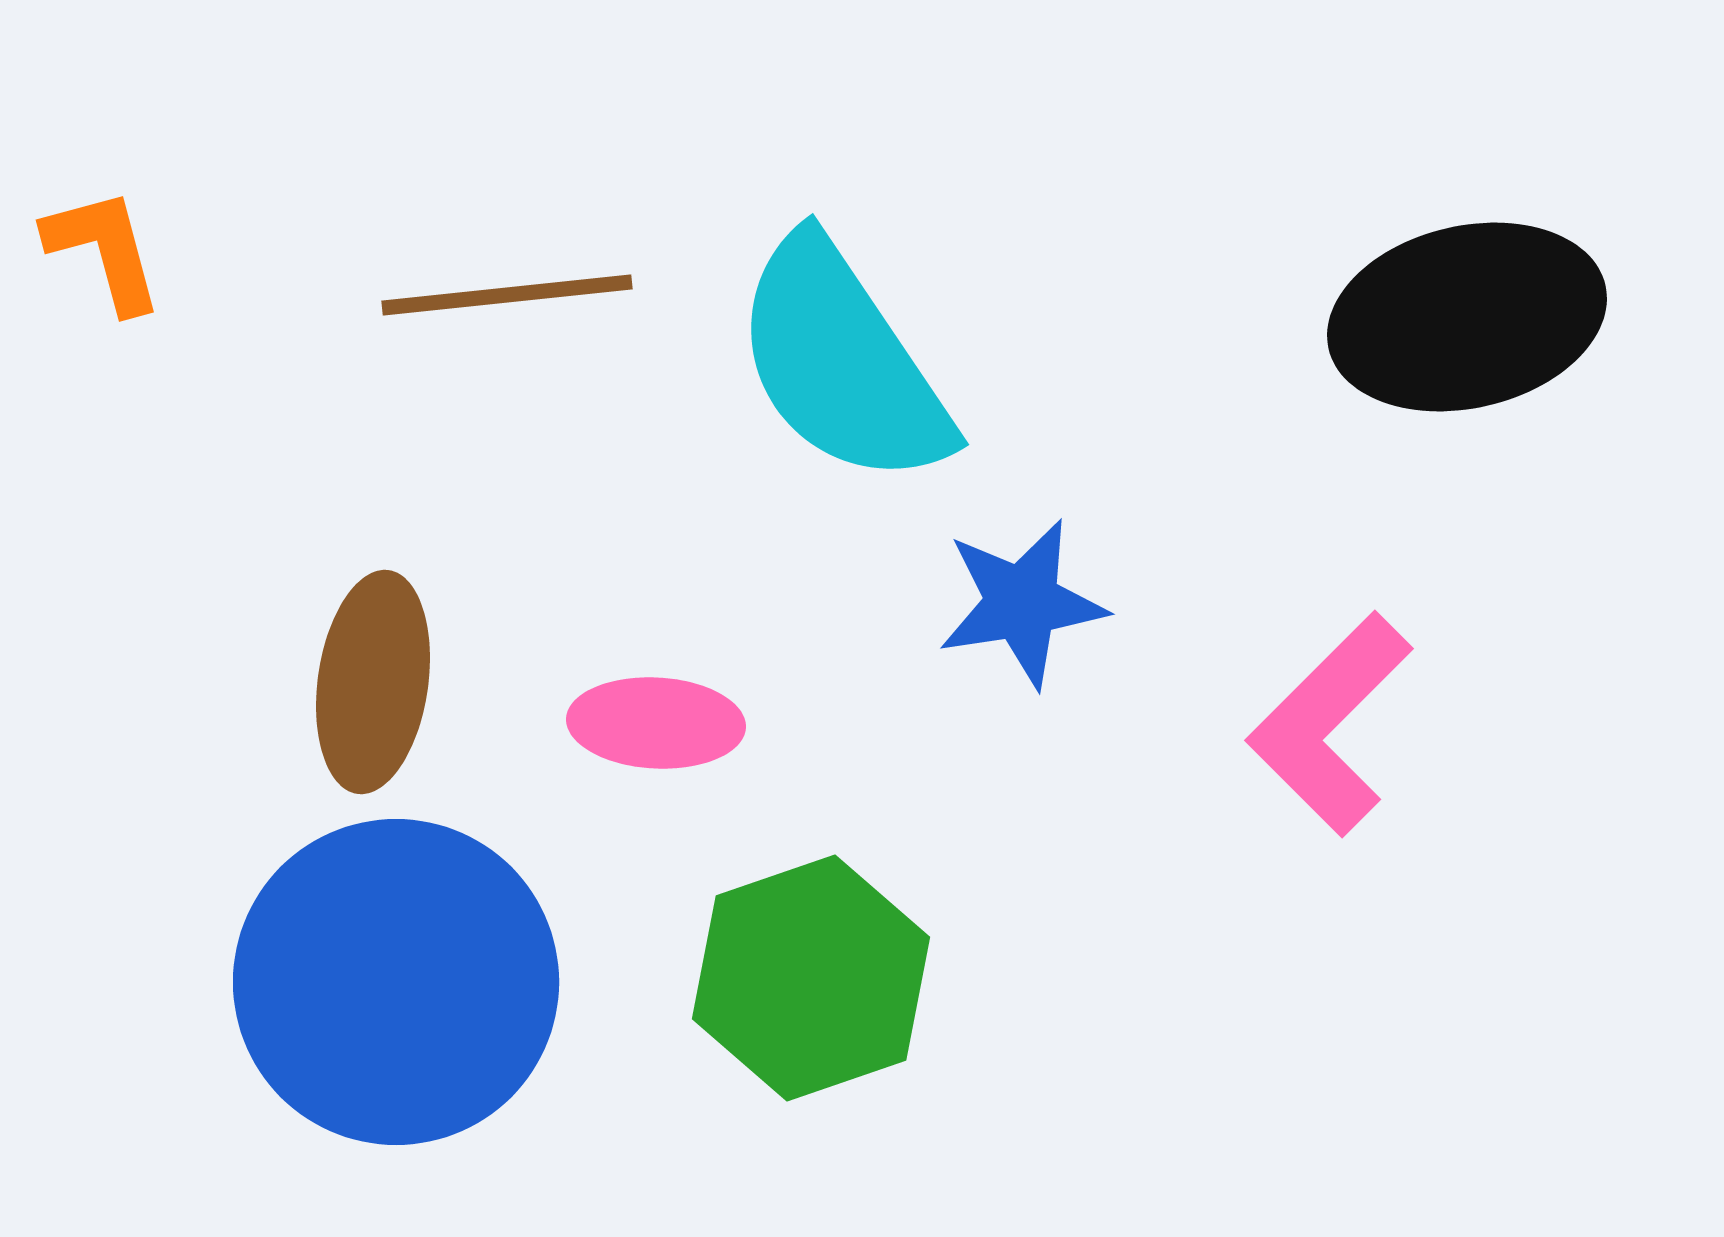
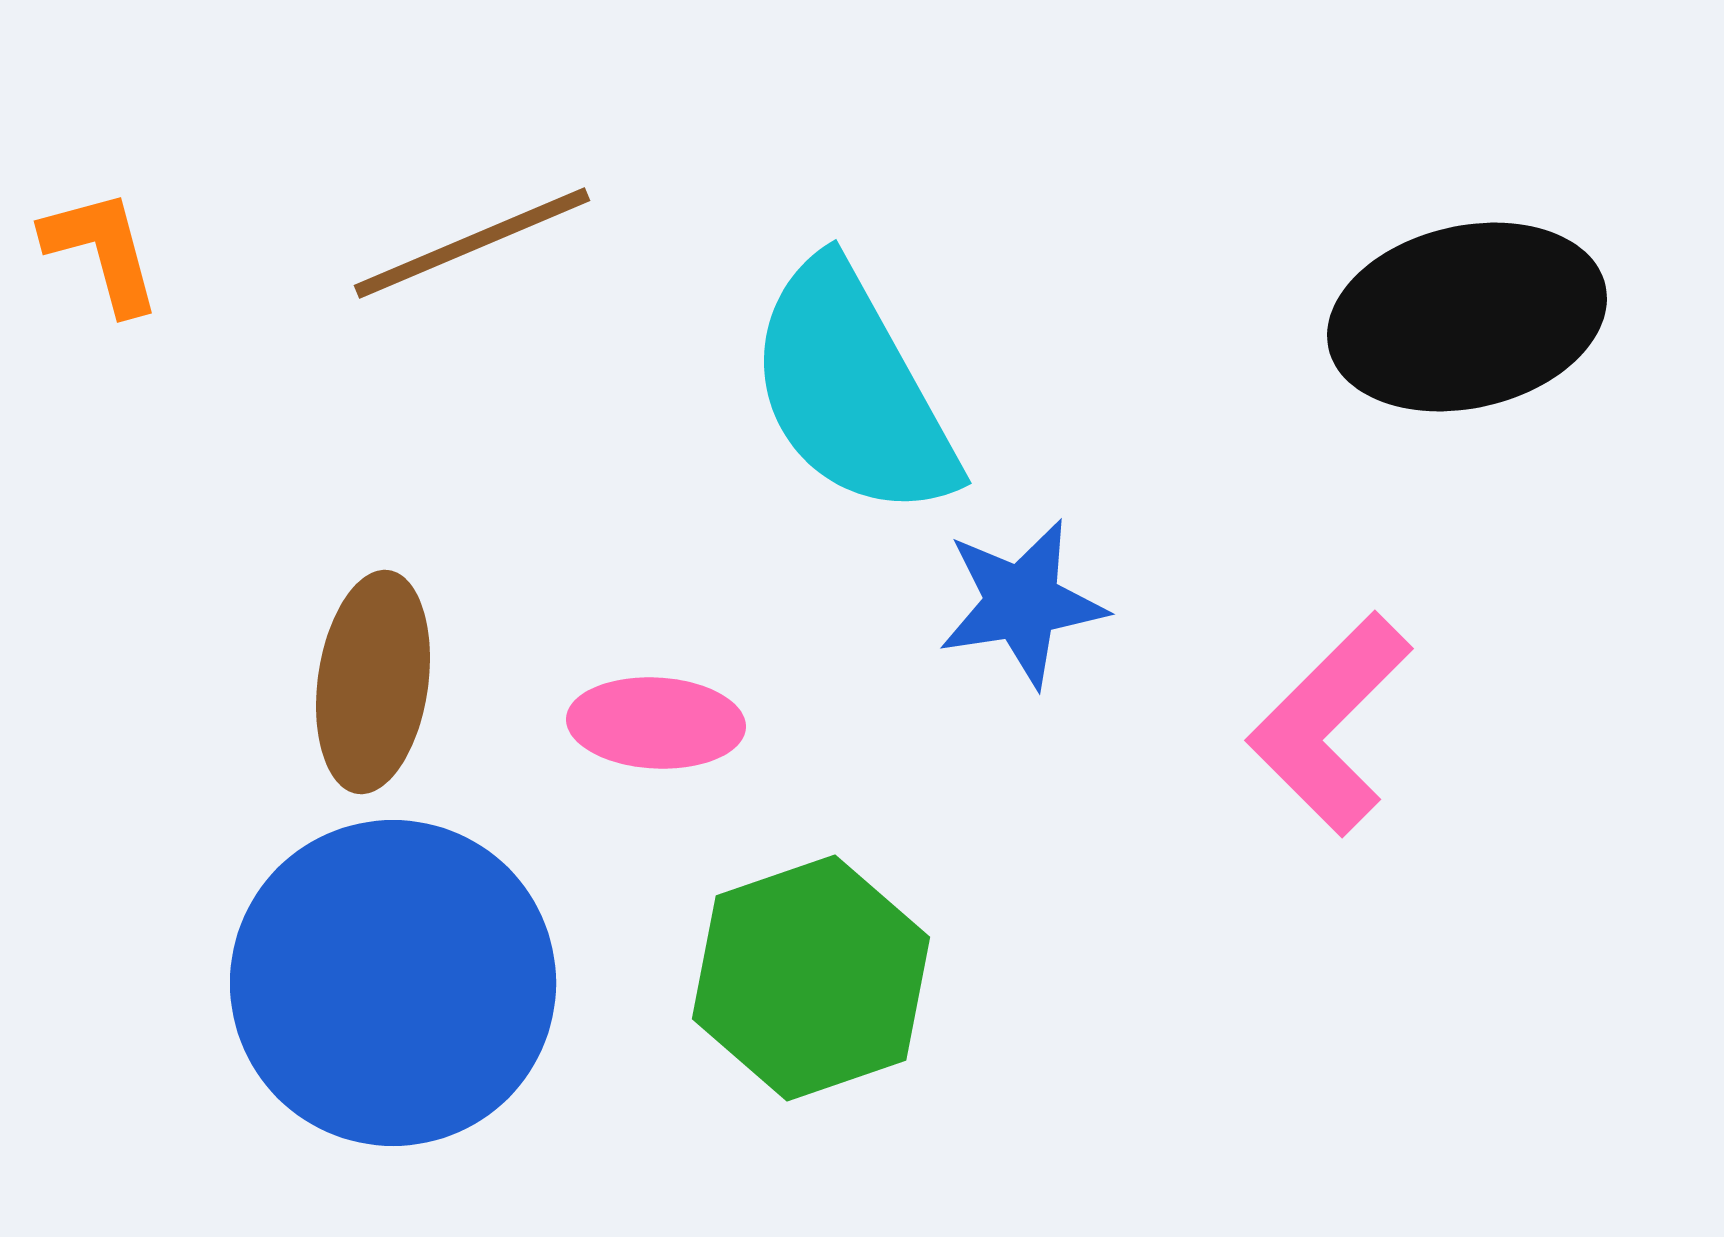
orange L-shape: moved 2 px left, 1 px down
brown line: moved 35 px left, 52 px up; rotated 17 degrees counterclockwise
cyan semicircle: moved 10 px right, 28 px down; rotated 5 degrees clockwise
blue circle: moved 3 px left, 1 px down
